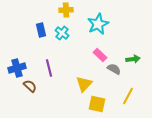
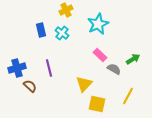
yellow cross: rotated 24 degrees counterclockwise
green arrow: rotated 24 degrees counterclockwise
